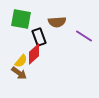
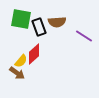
black rectangle: moved 10 px up
brown arrow: moved 2 px left
